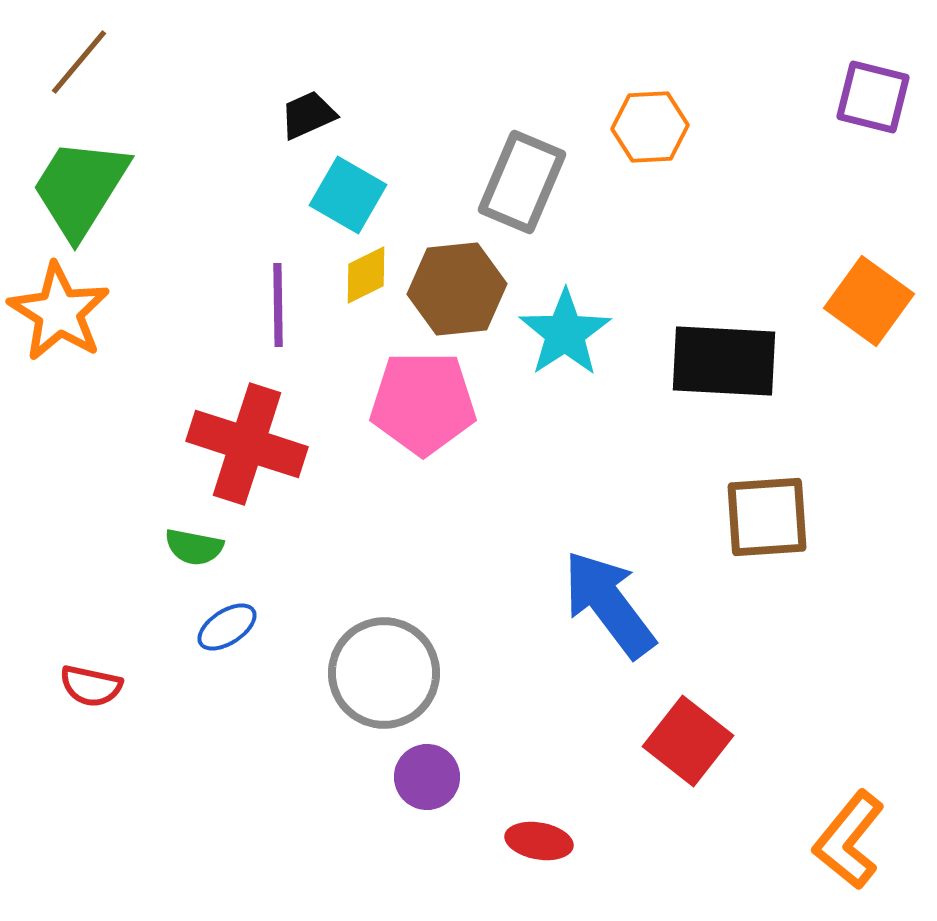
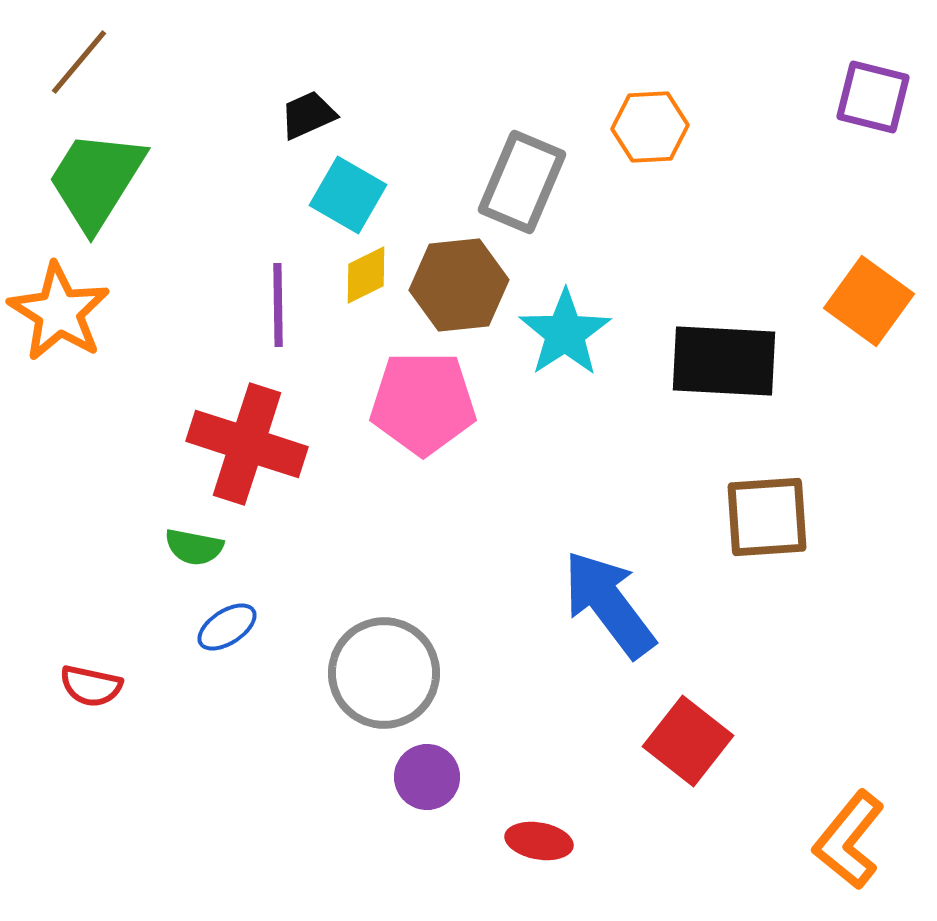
green trapezoid: moved 16 px right, 8 px up
brown hexagon: moved 2 px right, 4 px up
